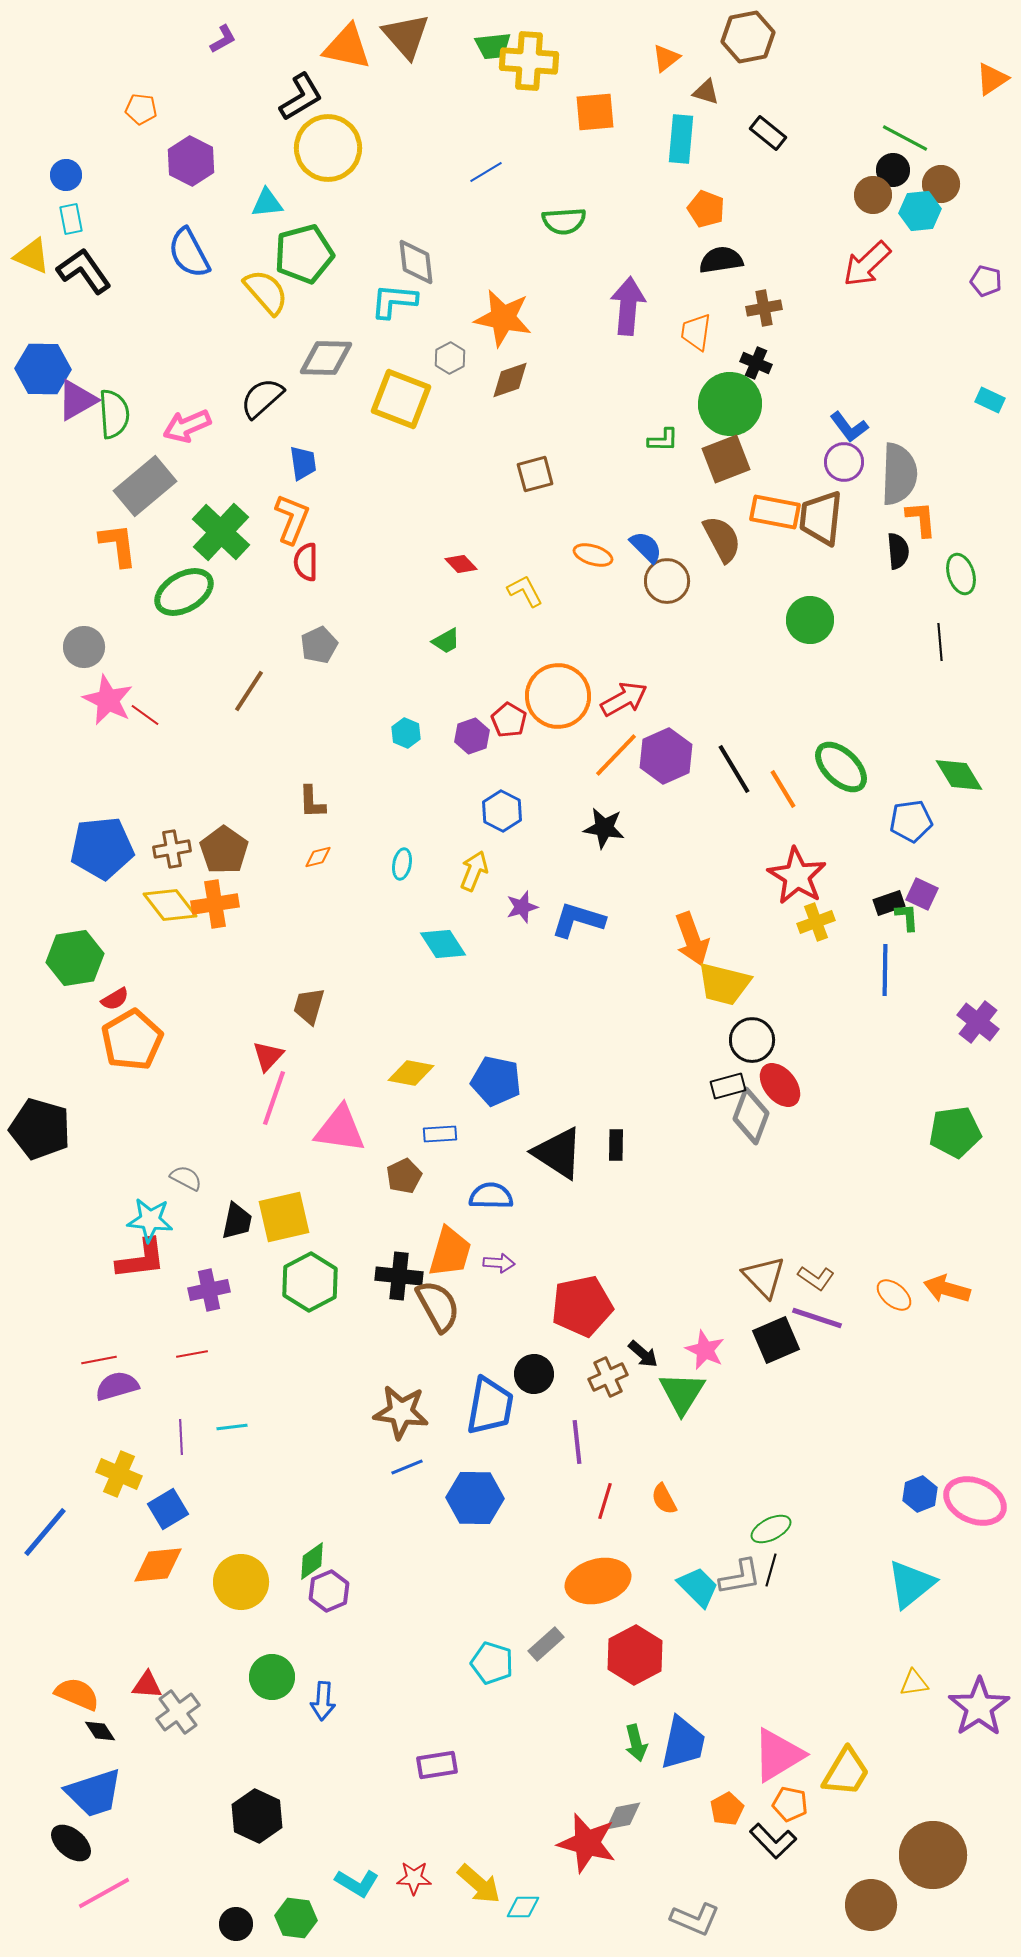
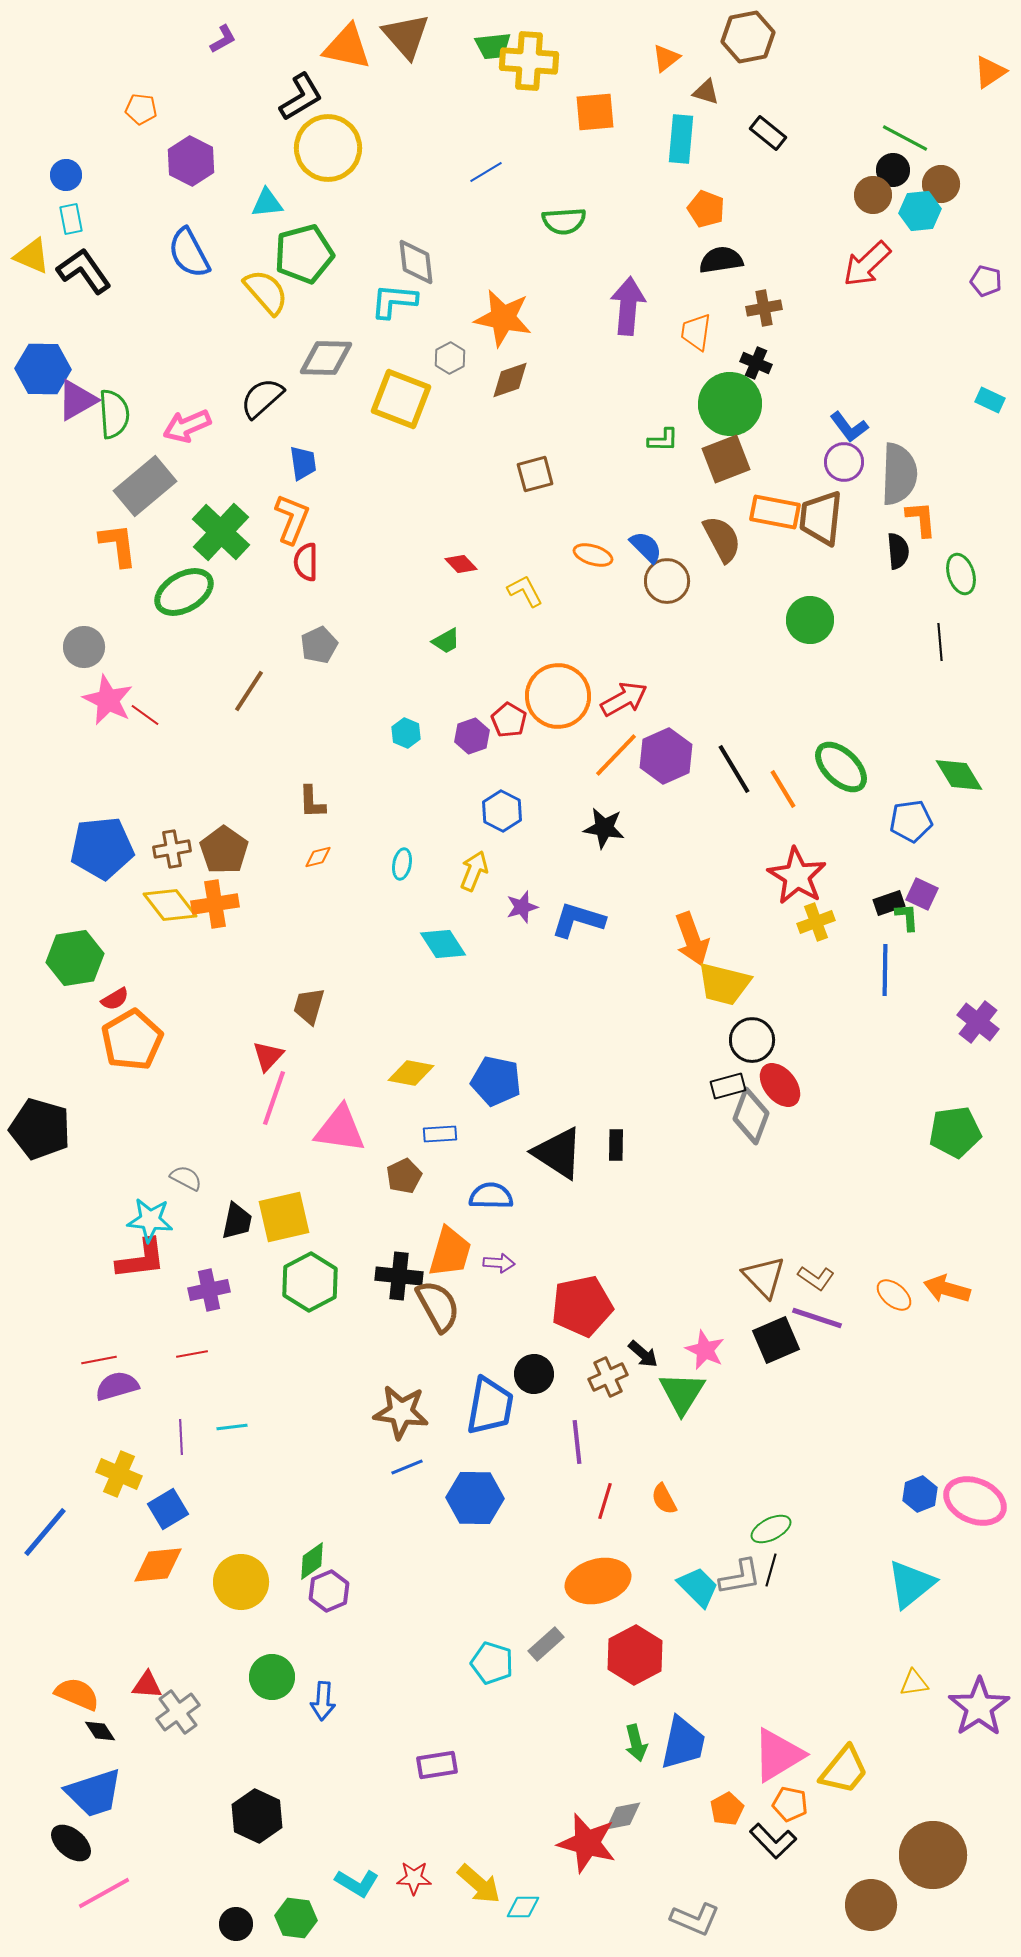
orange triangle at (992, 79): moved 2 px left, 7 px up
yellow trapezoid at (846, 1772): moved 2 px left, 2 px up; rotated 8 degrees clockwise
